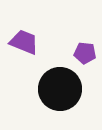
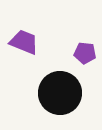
black circle: moved 4 px down
